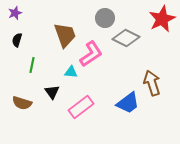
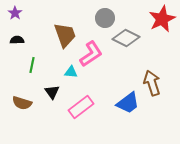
purple star: rotated 16 degrees counterclockwise
black semicircle: rotated 72 degrees clockwise
